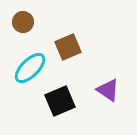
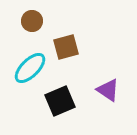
brown circle: moved 9 px right, 1 px up
brown square: moved 2 px left; rotated 8 degrees clockwise
